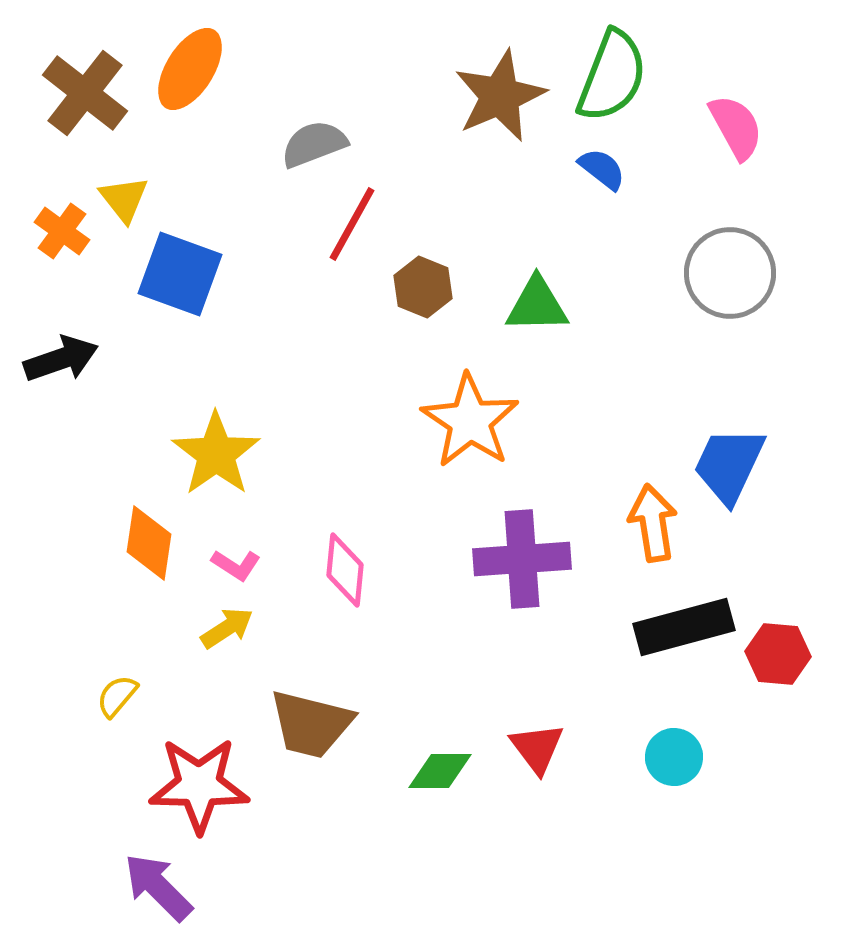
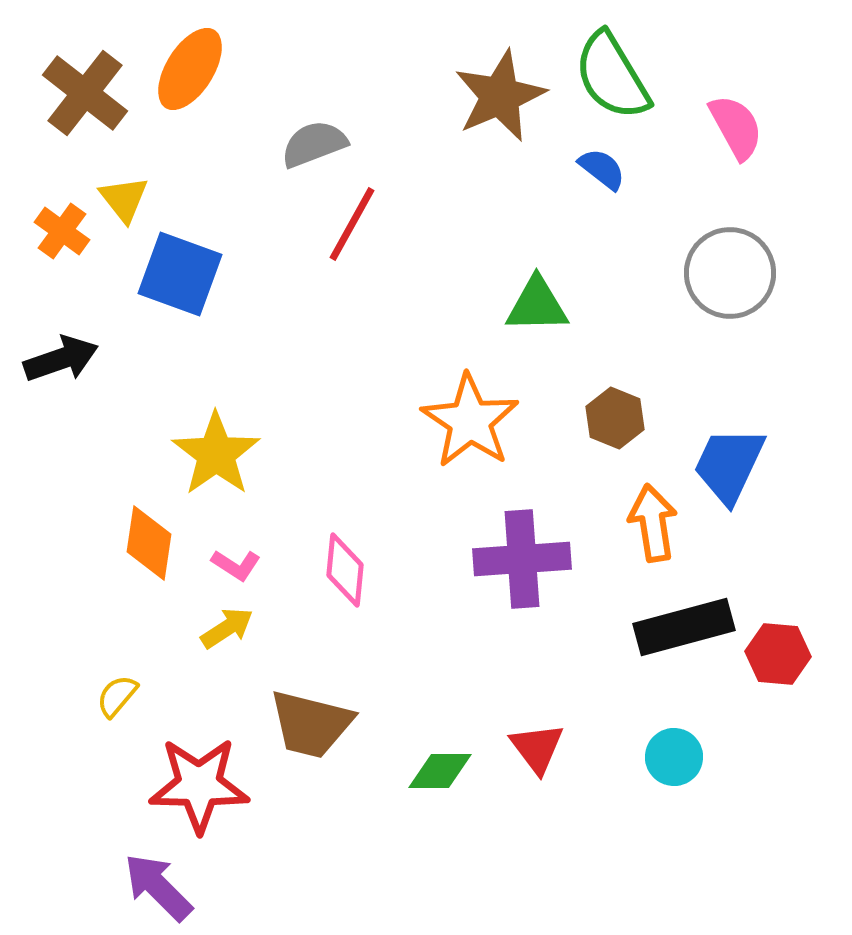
green semicircle: rotated 128 degrees clockwise
brown hexagon: moved 192 px right, 131 px down
